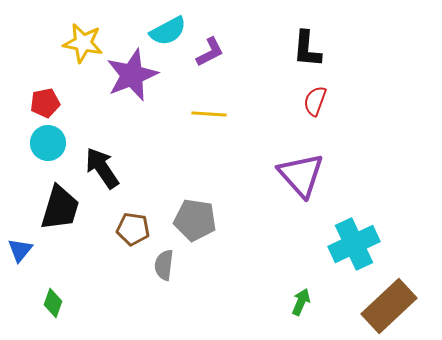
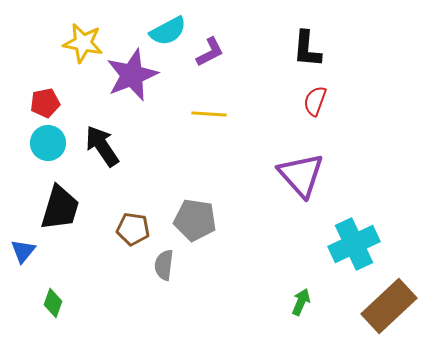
black arrow: moved 22 px up
blue triangle: moved 3 px right, 1 px down
